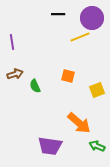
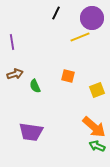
black line: moved 2 px left, 1 px up; rotated 64 degrees counterclockwise
orange arrow: moved 15 px right, 4 px down
purple trapezoid: moved 19 px left, 14 px up
